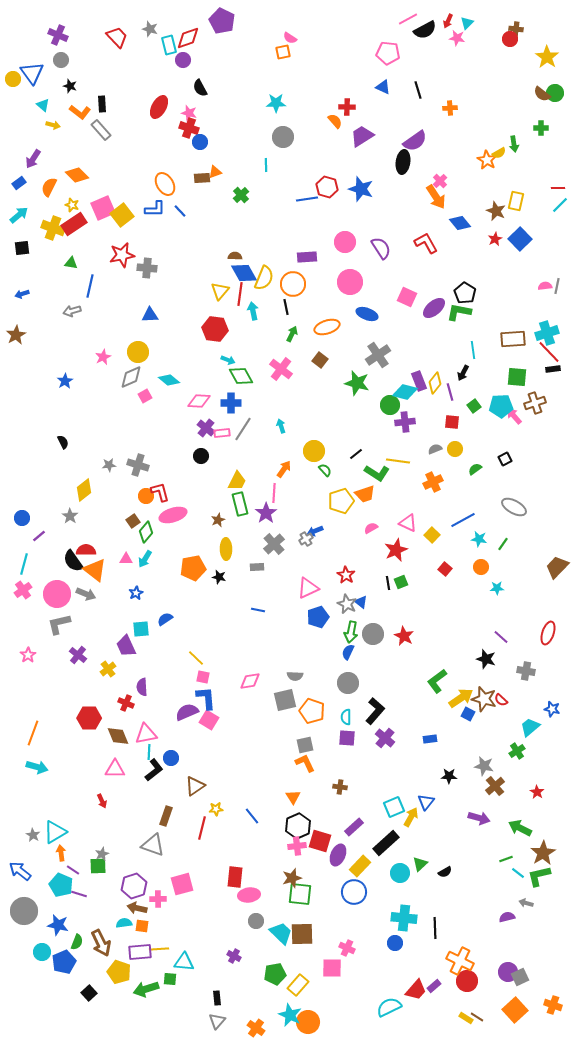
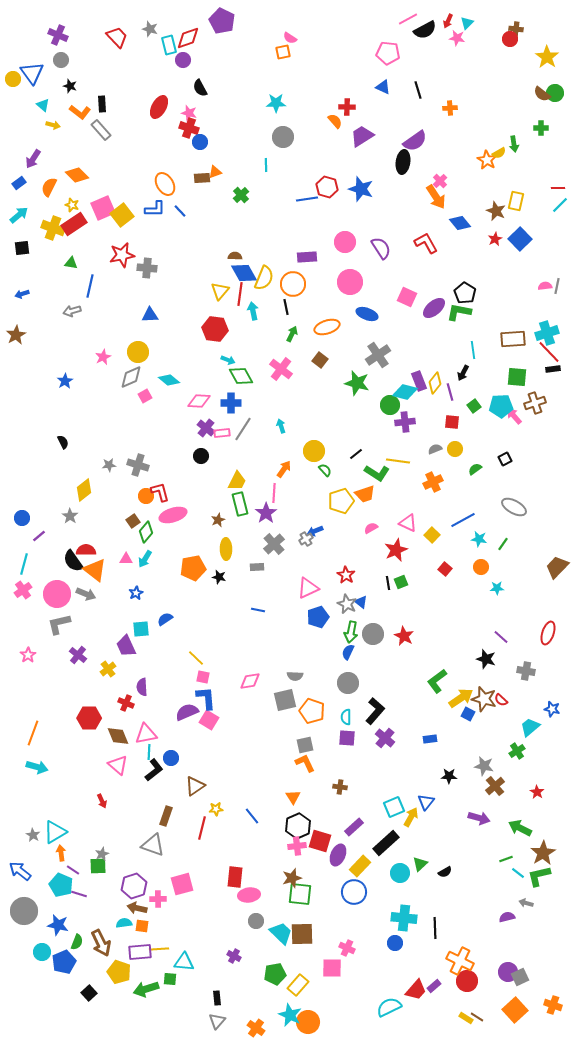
pink triangle at (115, 769): moved 3 px right, 4 px up; rotated 40 degrees clockwise
